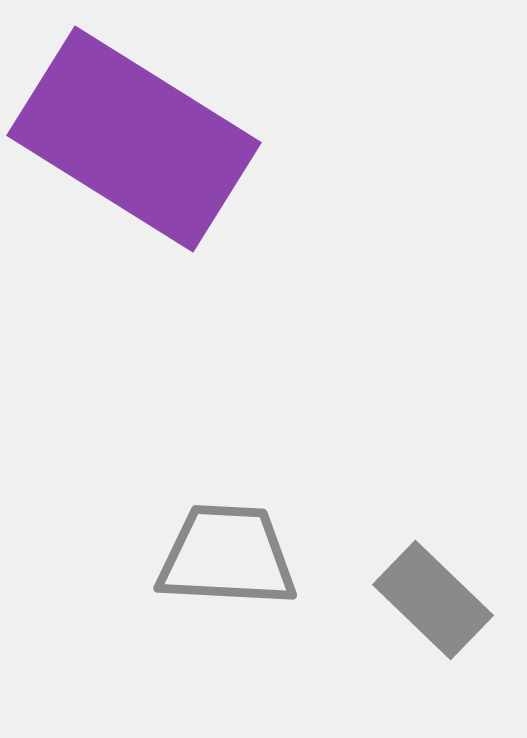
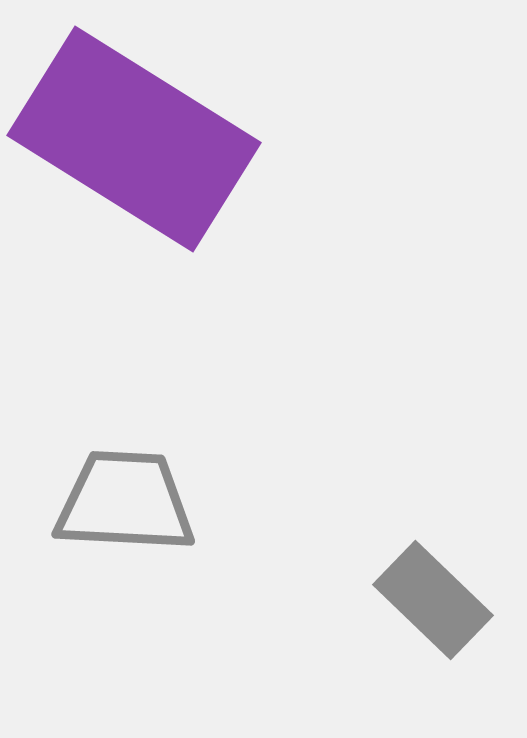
gray trapezoid: moved 102 px left, 54 px up
